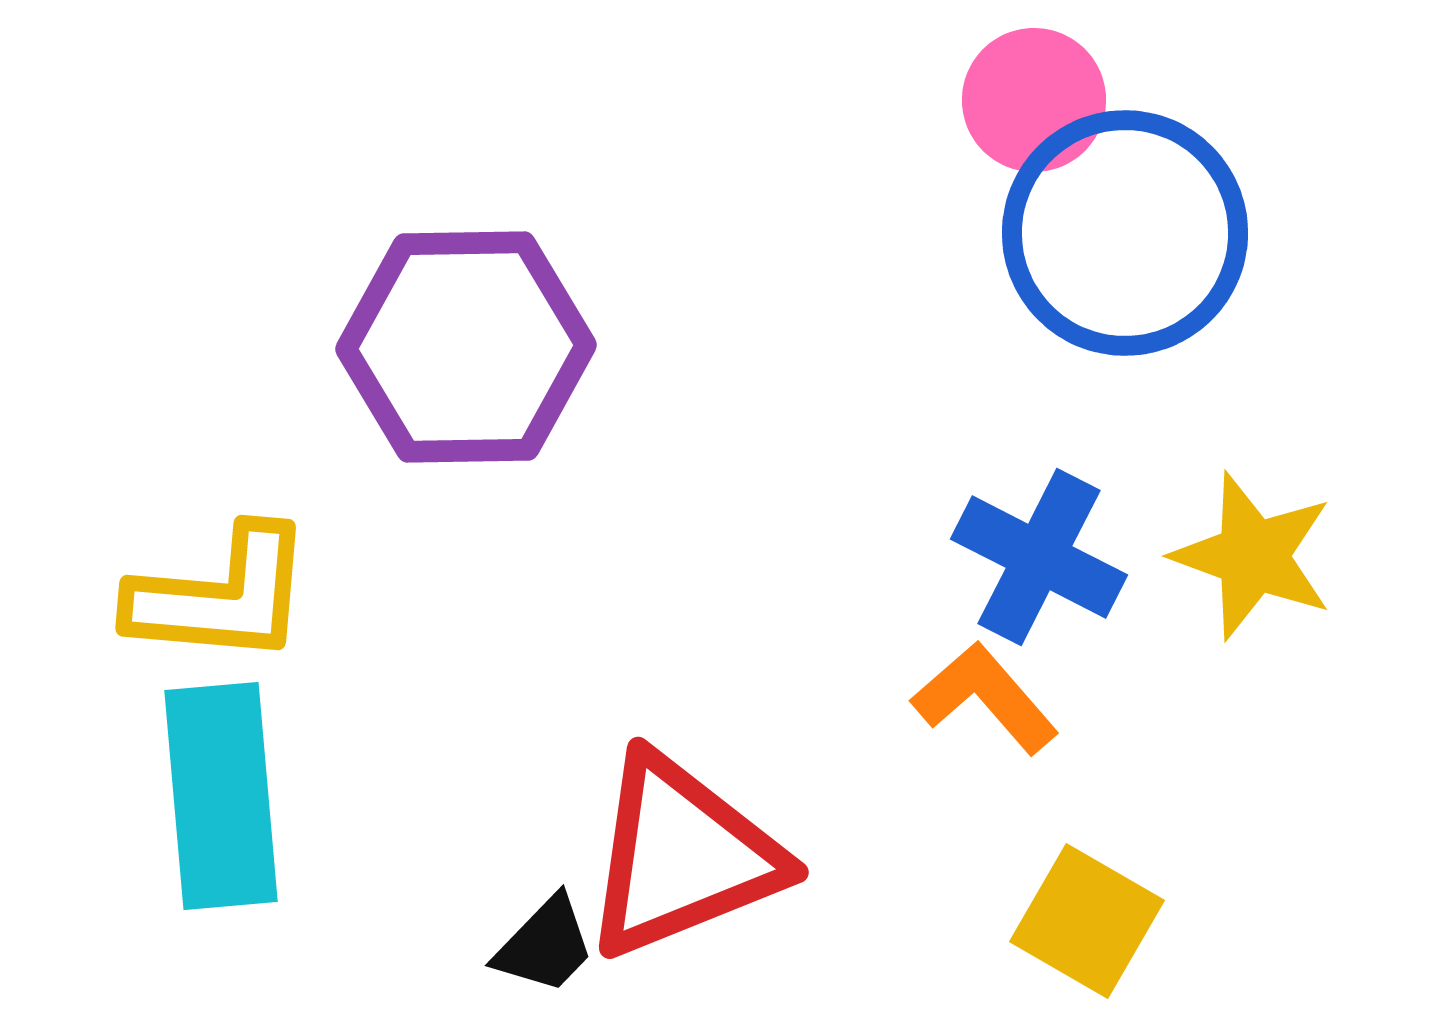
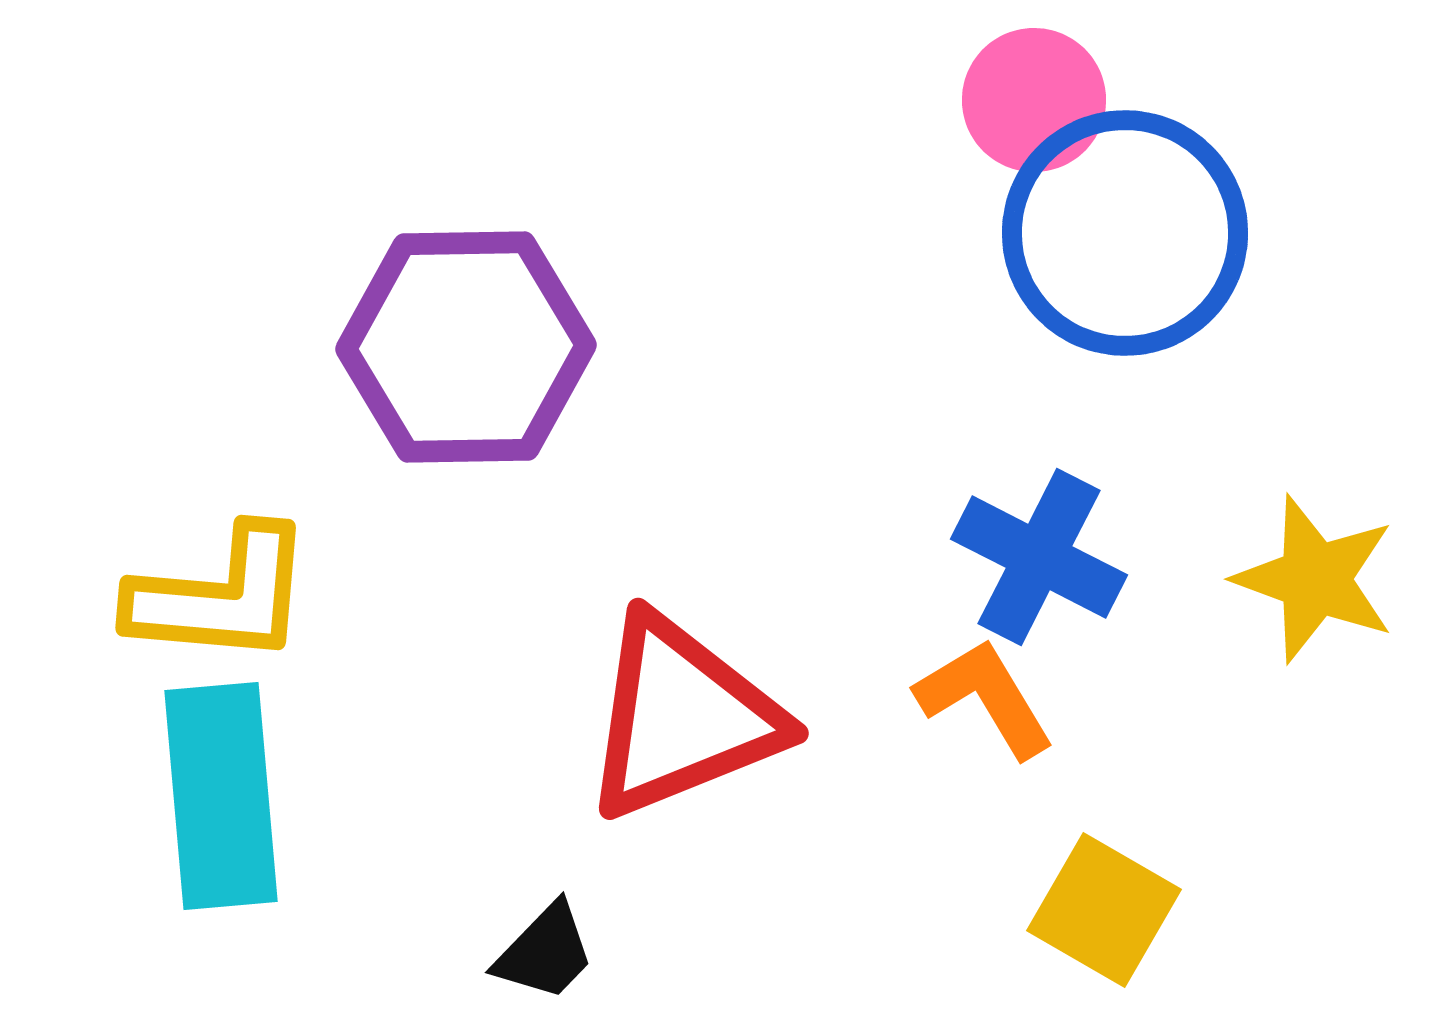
yellow star: moved 62 px right, 23 px down
orange L-shape: rotated 10 degrees clockwise
red triangle: moved 139 px up
yellow square: moved 17 px right, 11 px up
black trapezoid: moved 7 px down
